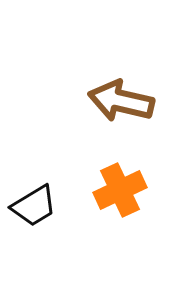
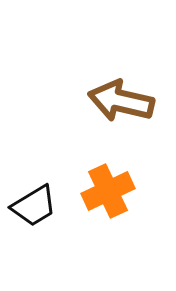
orange cross: moved 12 px left, 1 px down
